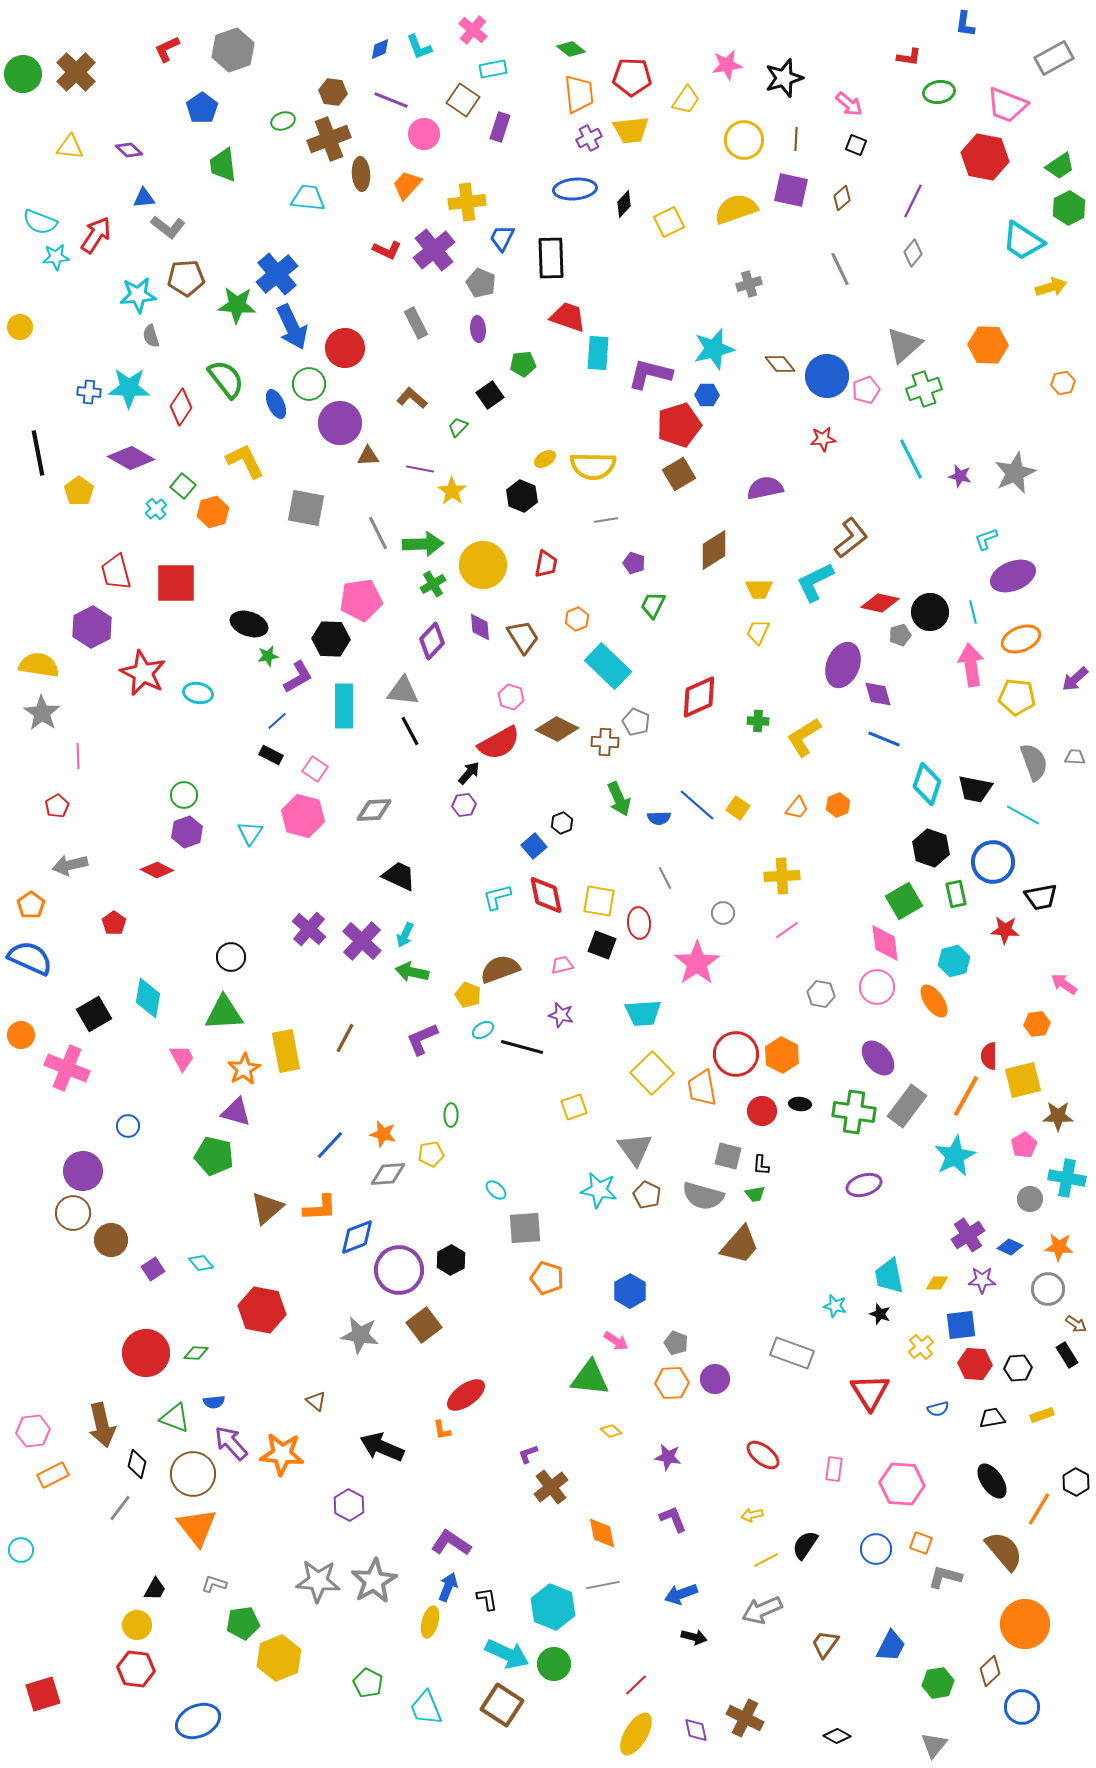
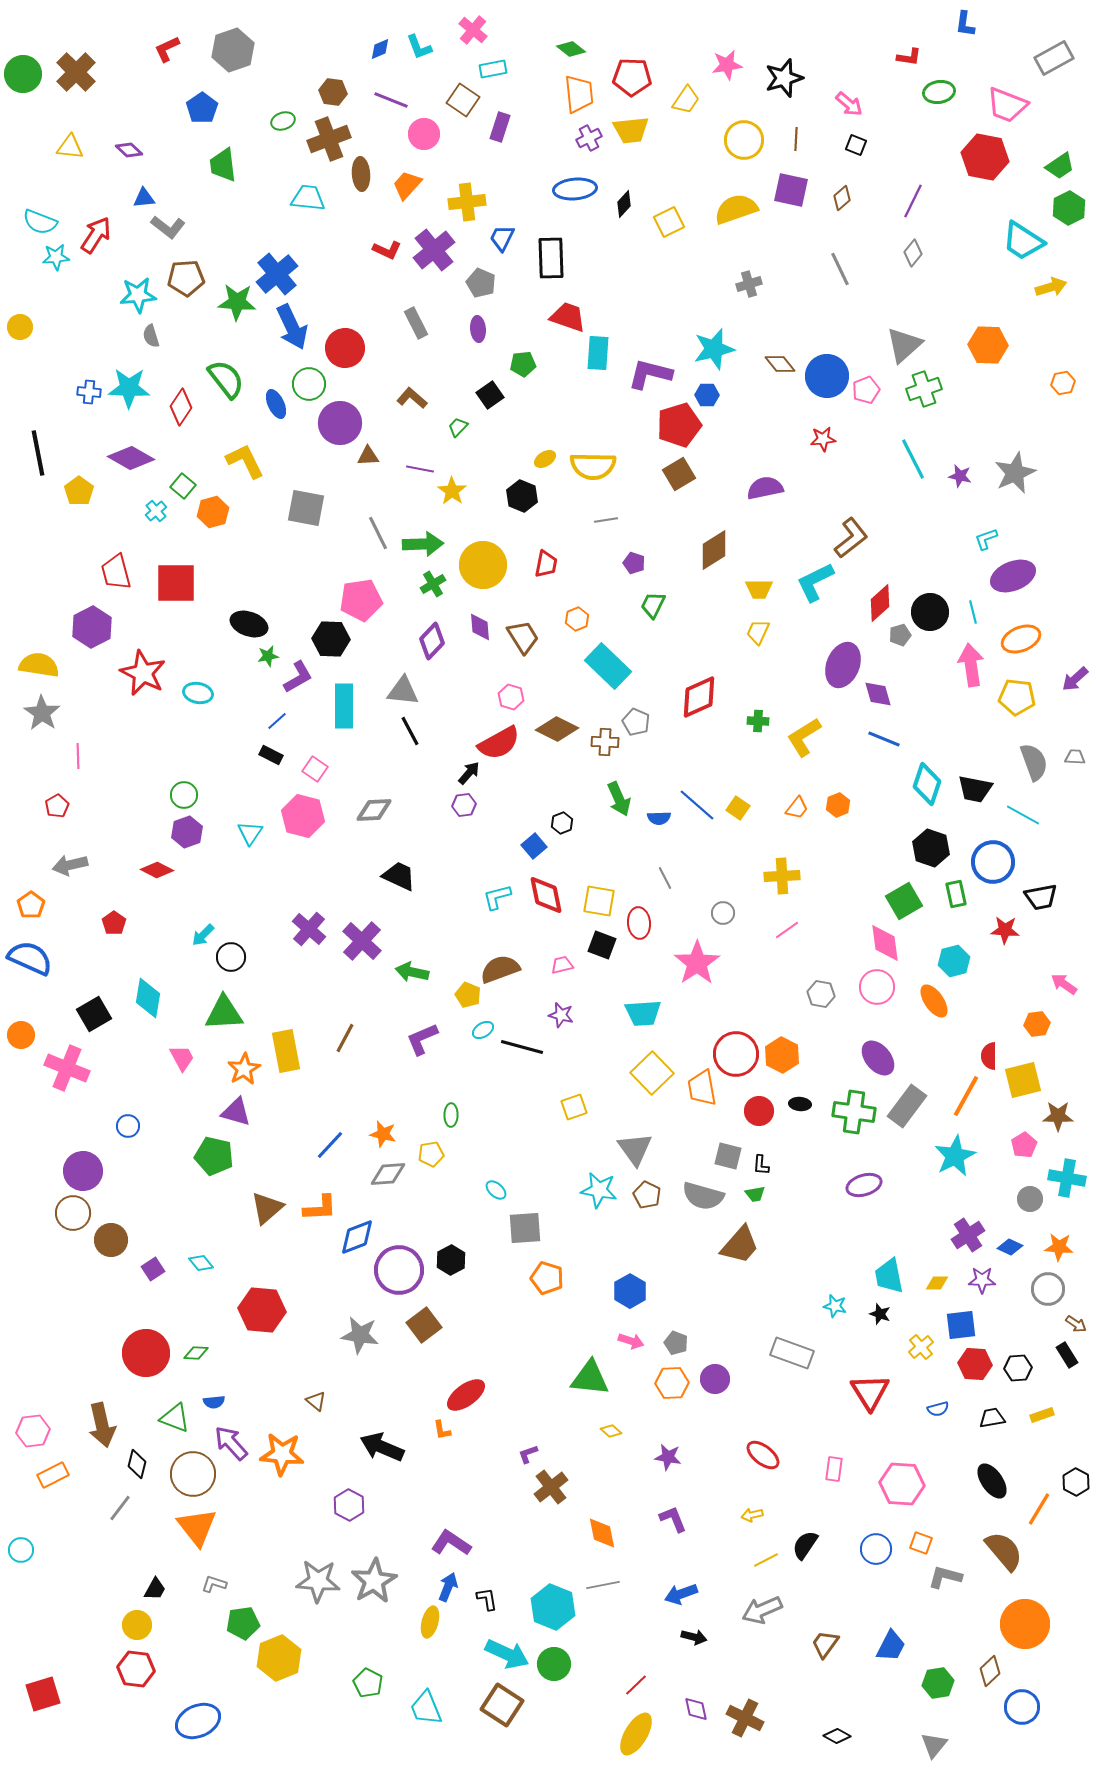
green star at (237, 305): moved 3 px up
cyan line at (911, 459): moved 2 px right
cyan cross at (156, 509): moved 2 px down
red diamond at (880, 603): rotated 54 degrees counterclockwise
cyan arrow at (405, 935): moved 202 px left; rotated 20 degrees clockwise
red circle at (762, 1111): moved 3 px left
red hexagon at (262, 1310): rotated 6 degrees counterclockwise
pink arrow at (616, 1341): moved 15 px right; rotated 15 degrees counterclockwise
purple diamond at (696, 1730): moved 21 px up
